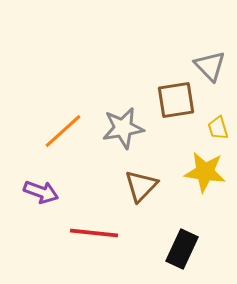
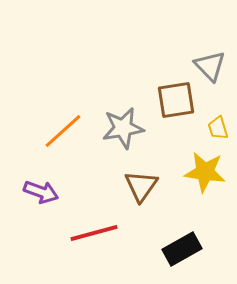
brown triangle: rotated 9 degrees counterclockwise
red line: rotated 21 degrees counterclockwise
black rectangle: rotated 36 degrees clockwise
